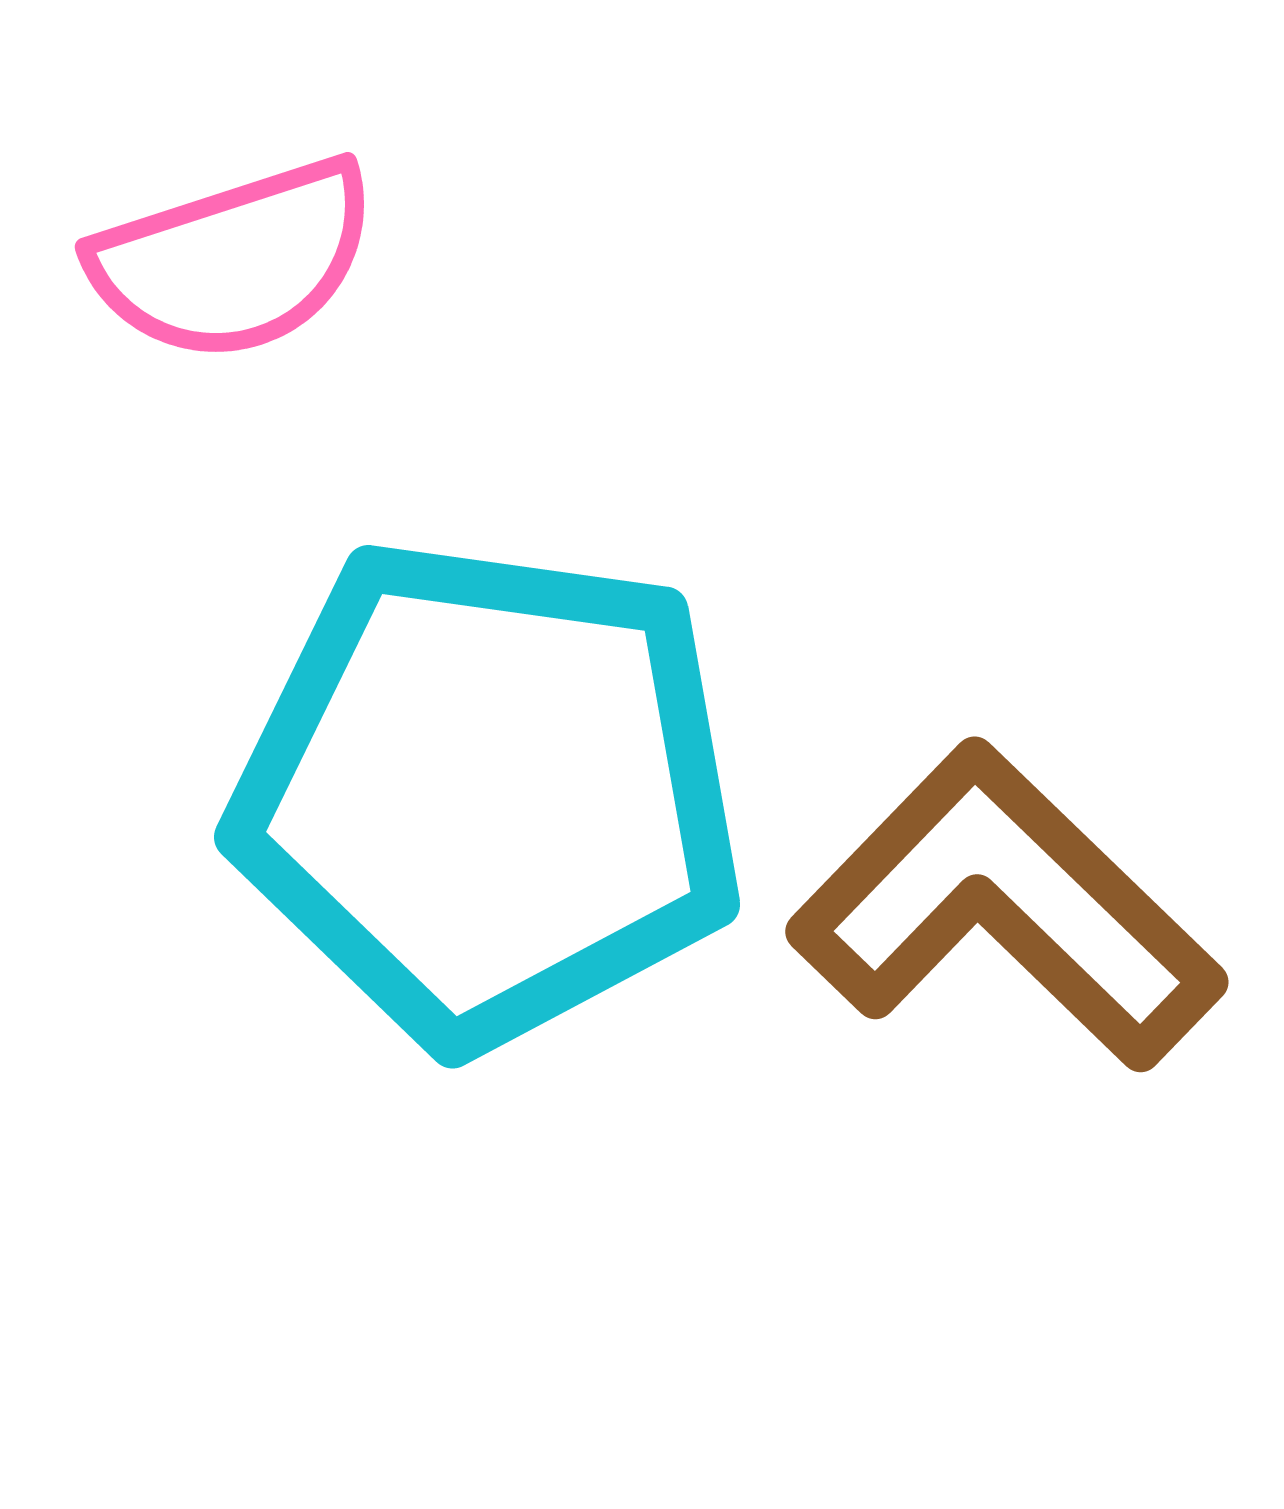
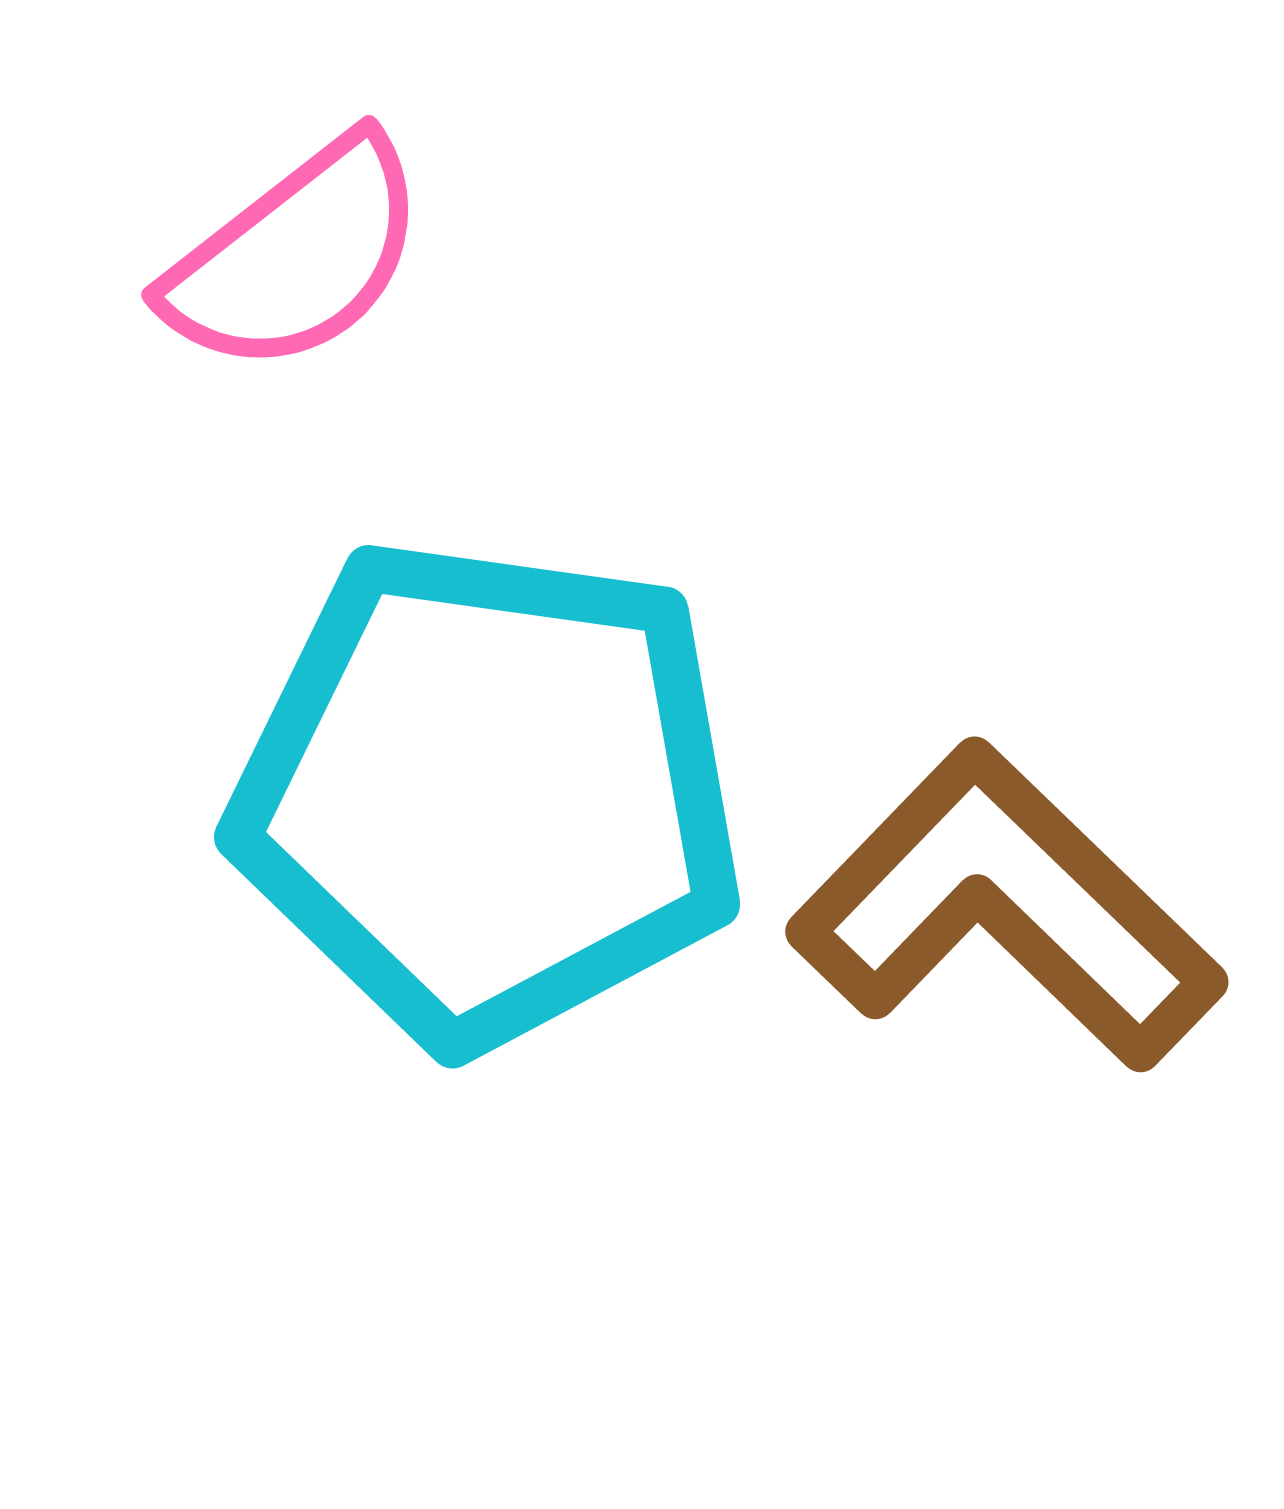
pink semicircle: moved 62 px right, 4 px up; rotated 20 degrees counterclockwise
